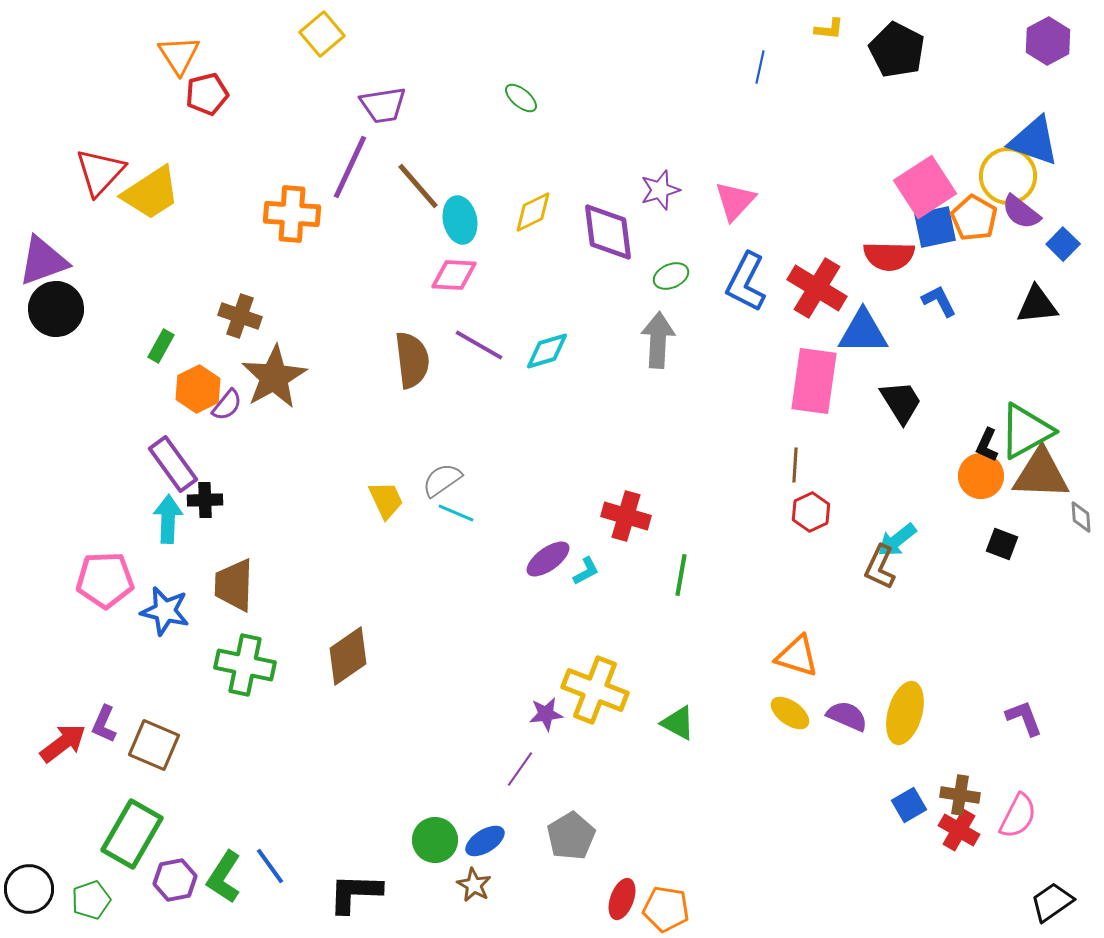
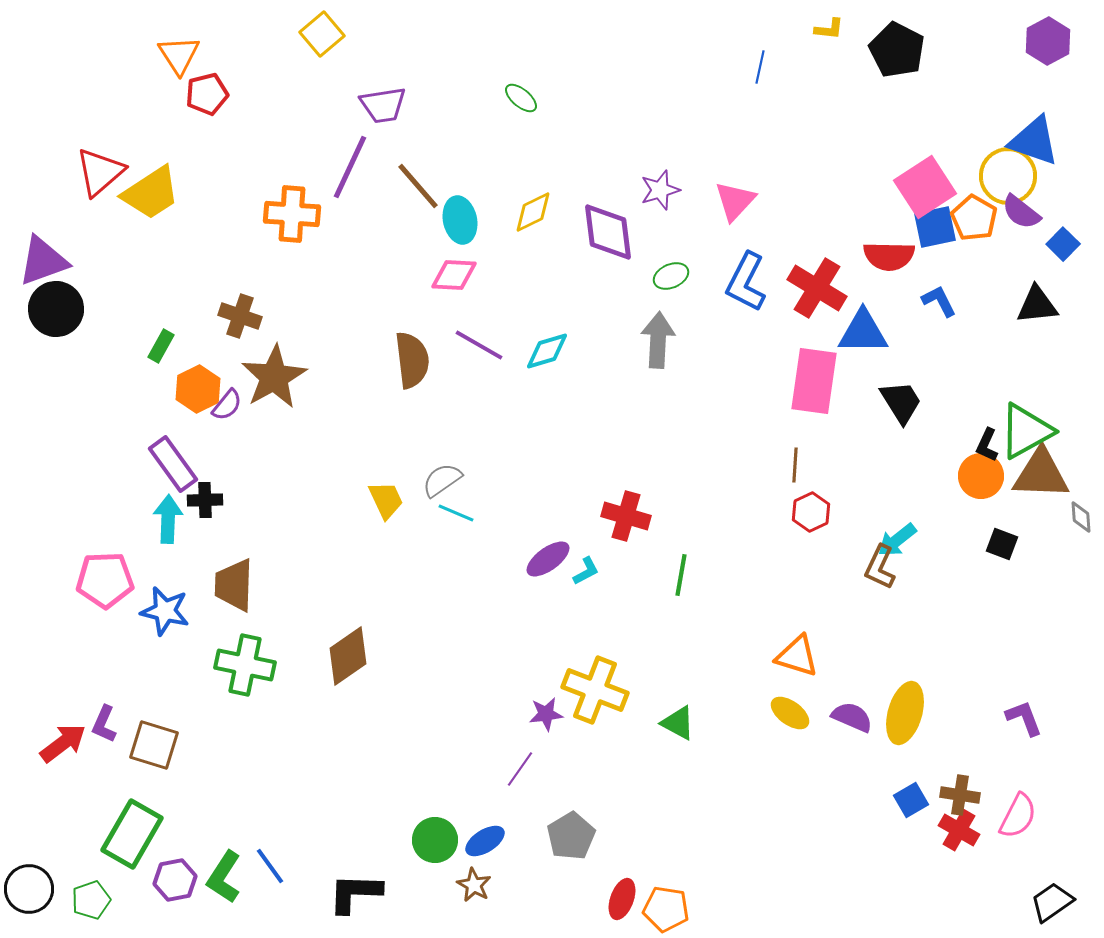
red triangle at (100, 172): rotated 6 degrees clockwise
purple semicircle at (847, 716): moved 5 px right, 1 px down
brown square at (154, 745): rotated 6 degrees counterclockwise
blue square at (909, 805): moved 2 px right, 5 px up
